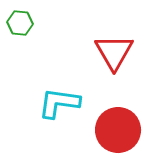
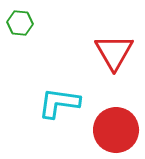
red circle: moved 2 px left
